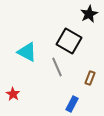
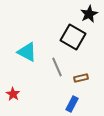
black square: moved 4 px right, 4 px up
brown rectangle: moved 9 px left; rotated 56 degrees clockwise
